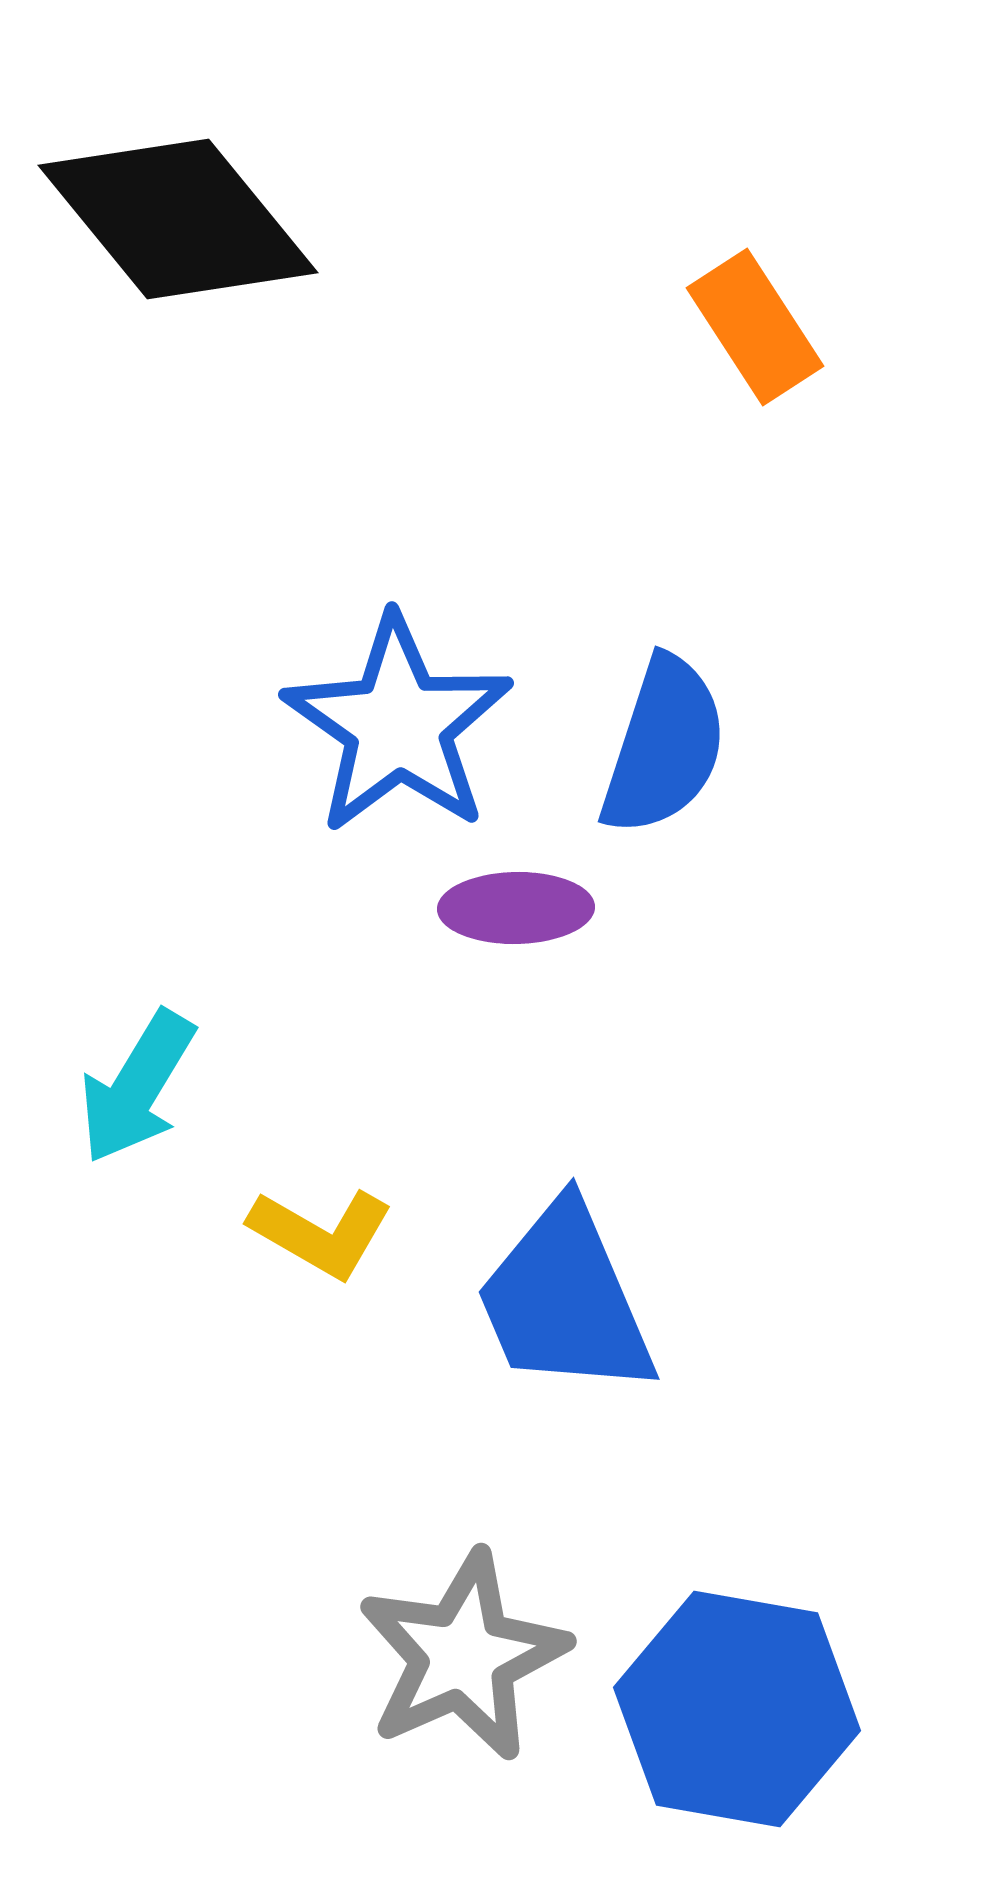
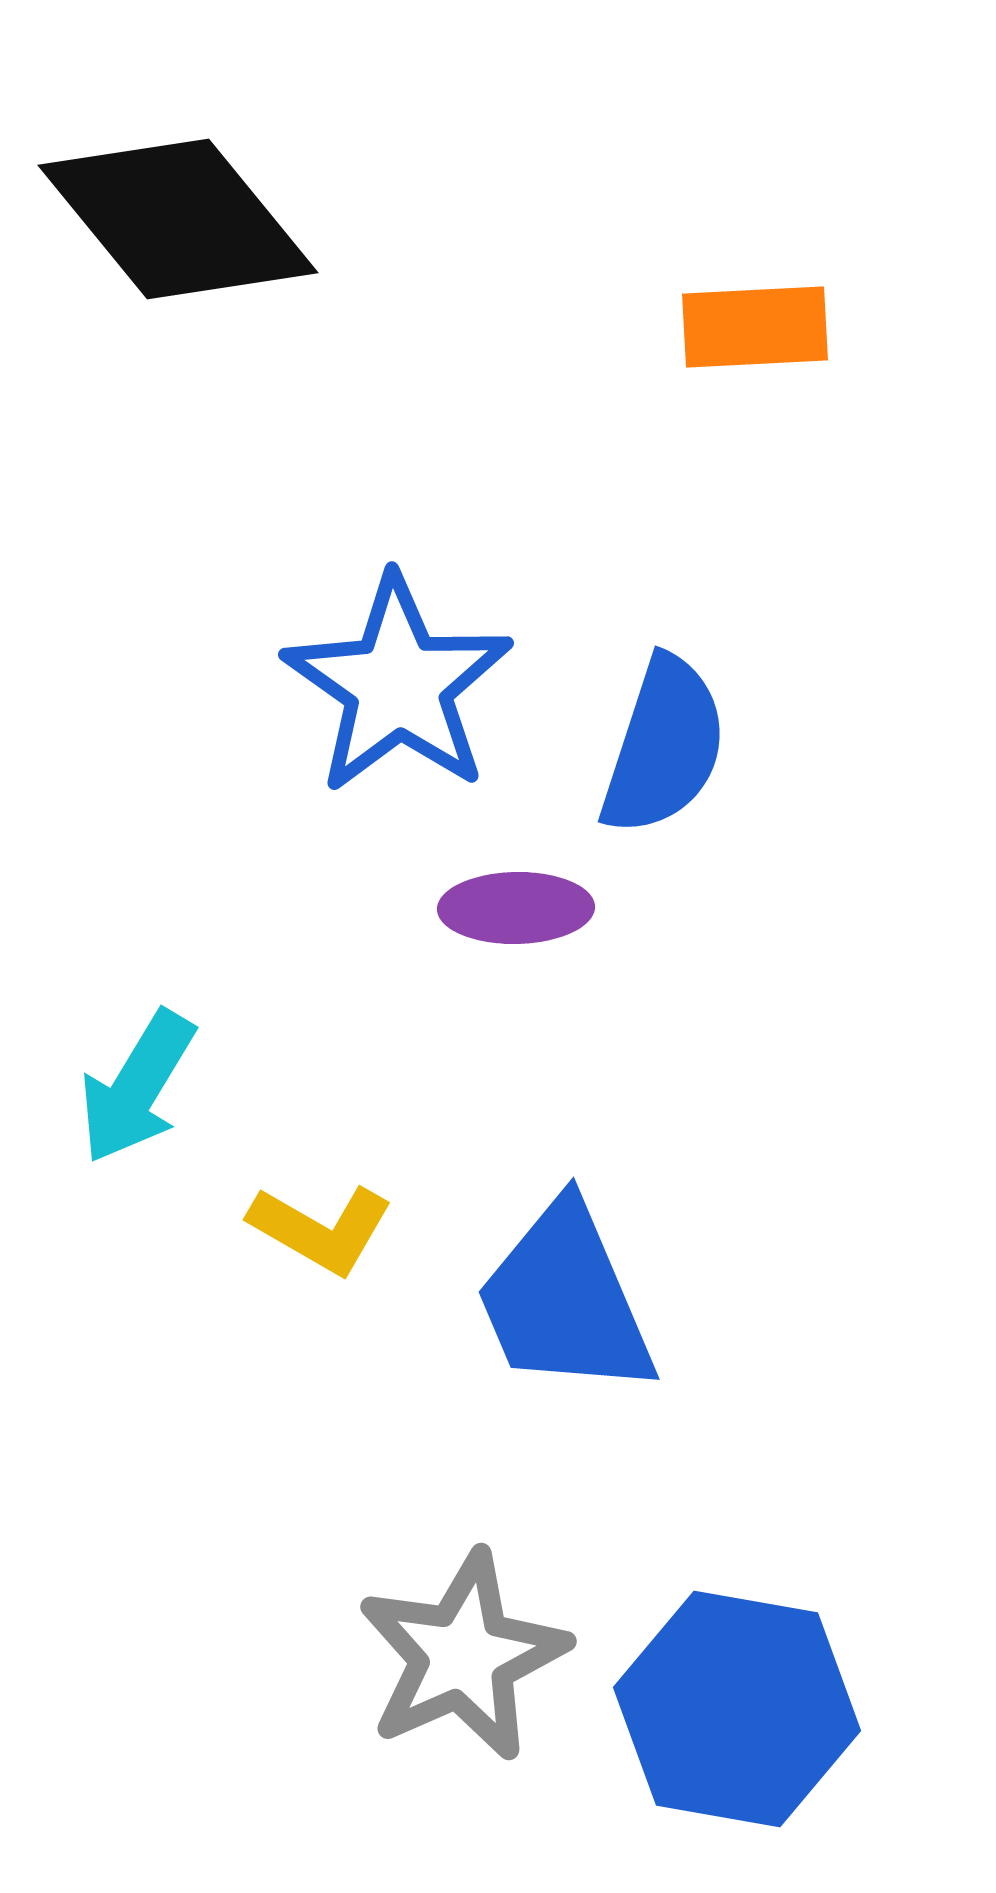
orange rectangle: rotated 60 degrees counterclockwise
blue star: moved 40 px up
yellow L-shape: moved 4 px up
